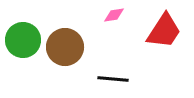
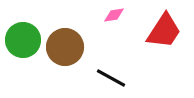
black line: moved 2 px left, 1 px up; rotated 24 degrees clockwise
